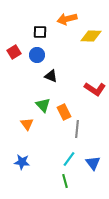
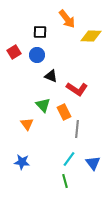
orange arrow: rotated 114 degrees counterclockwise
red L-shape: moved 18 px left
